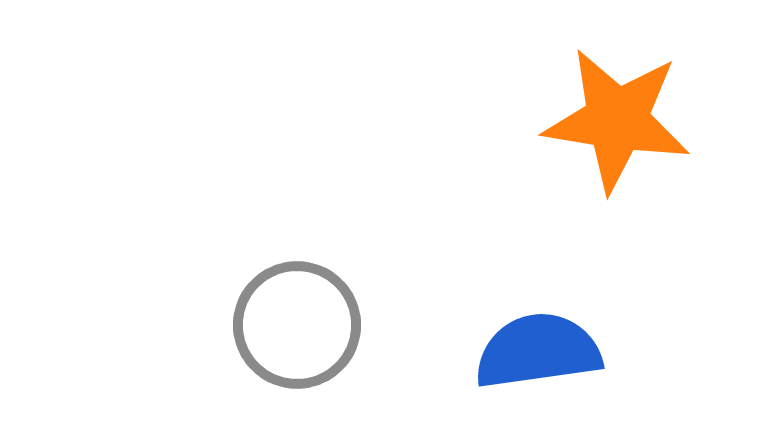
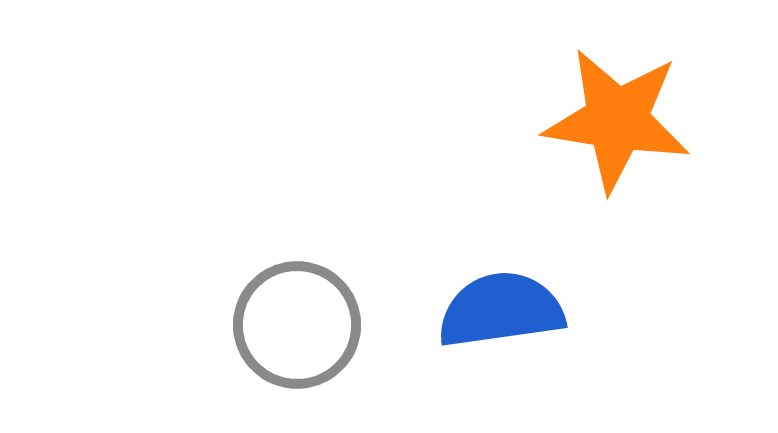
blue semicircle: moved 37 px left, 41 px up
